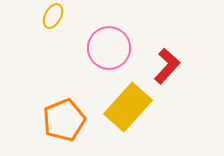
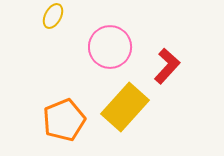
pink circle: moved 1 px right, 1 px up
yellow rectangle: moved 3 px left
